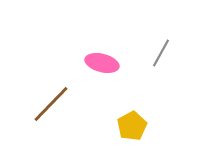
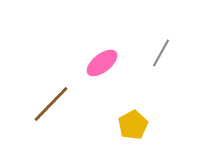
pink ellipse: rotated 52 degrees counterclockwise
yellow pentagon: moved 1 px right, 1 px up
